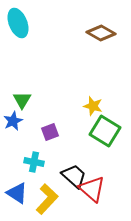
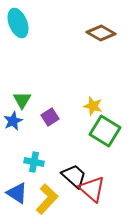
purple square: moved 15 px up; rotated 12 degrees counterclockwise
